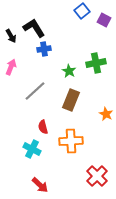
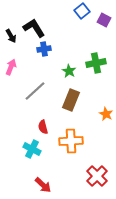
red arrow: moved 3 px right
